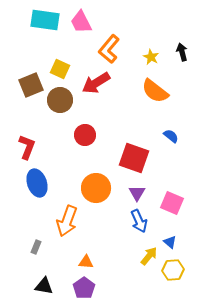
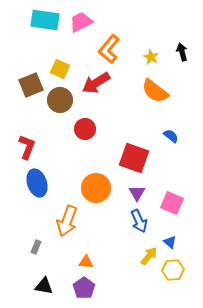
pink trapezoid: rotated 90 degrees clockwise
red circle: moved 6 px up
